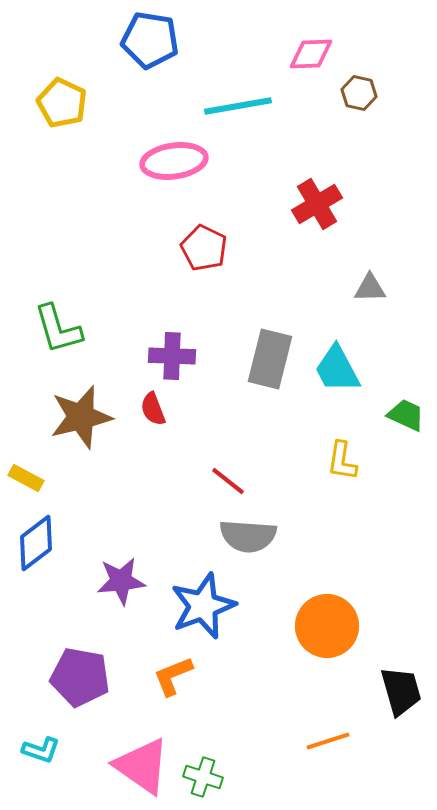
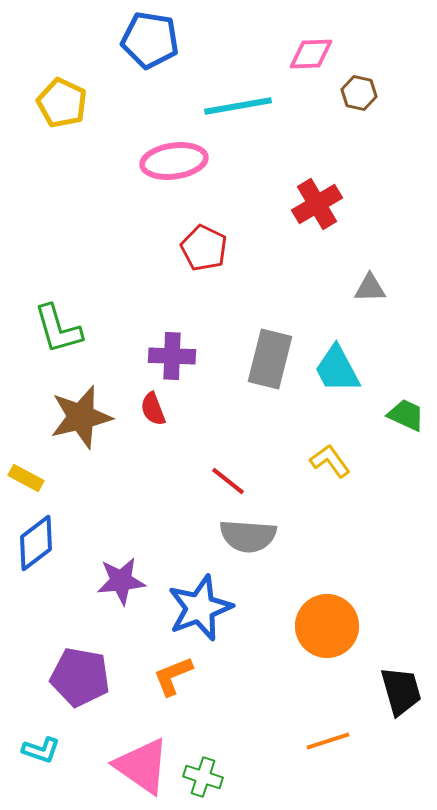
yellow L-shape: moved 12 px left; rotated 135 degrees clockwise
blue star: moved 3 px left, 2 px down
